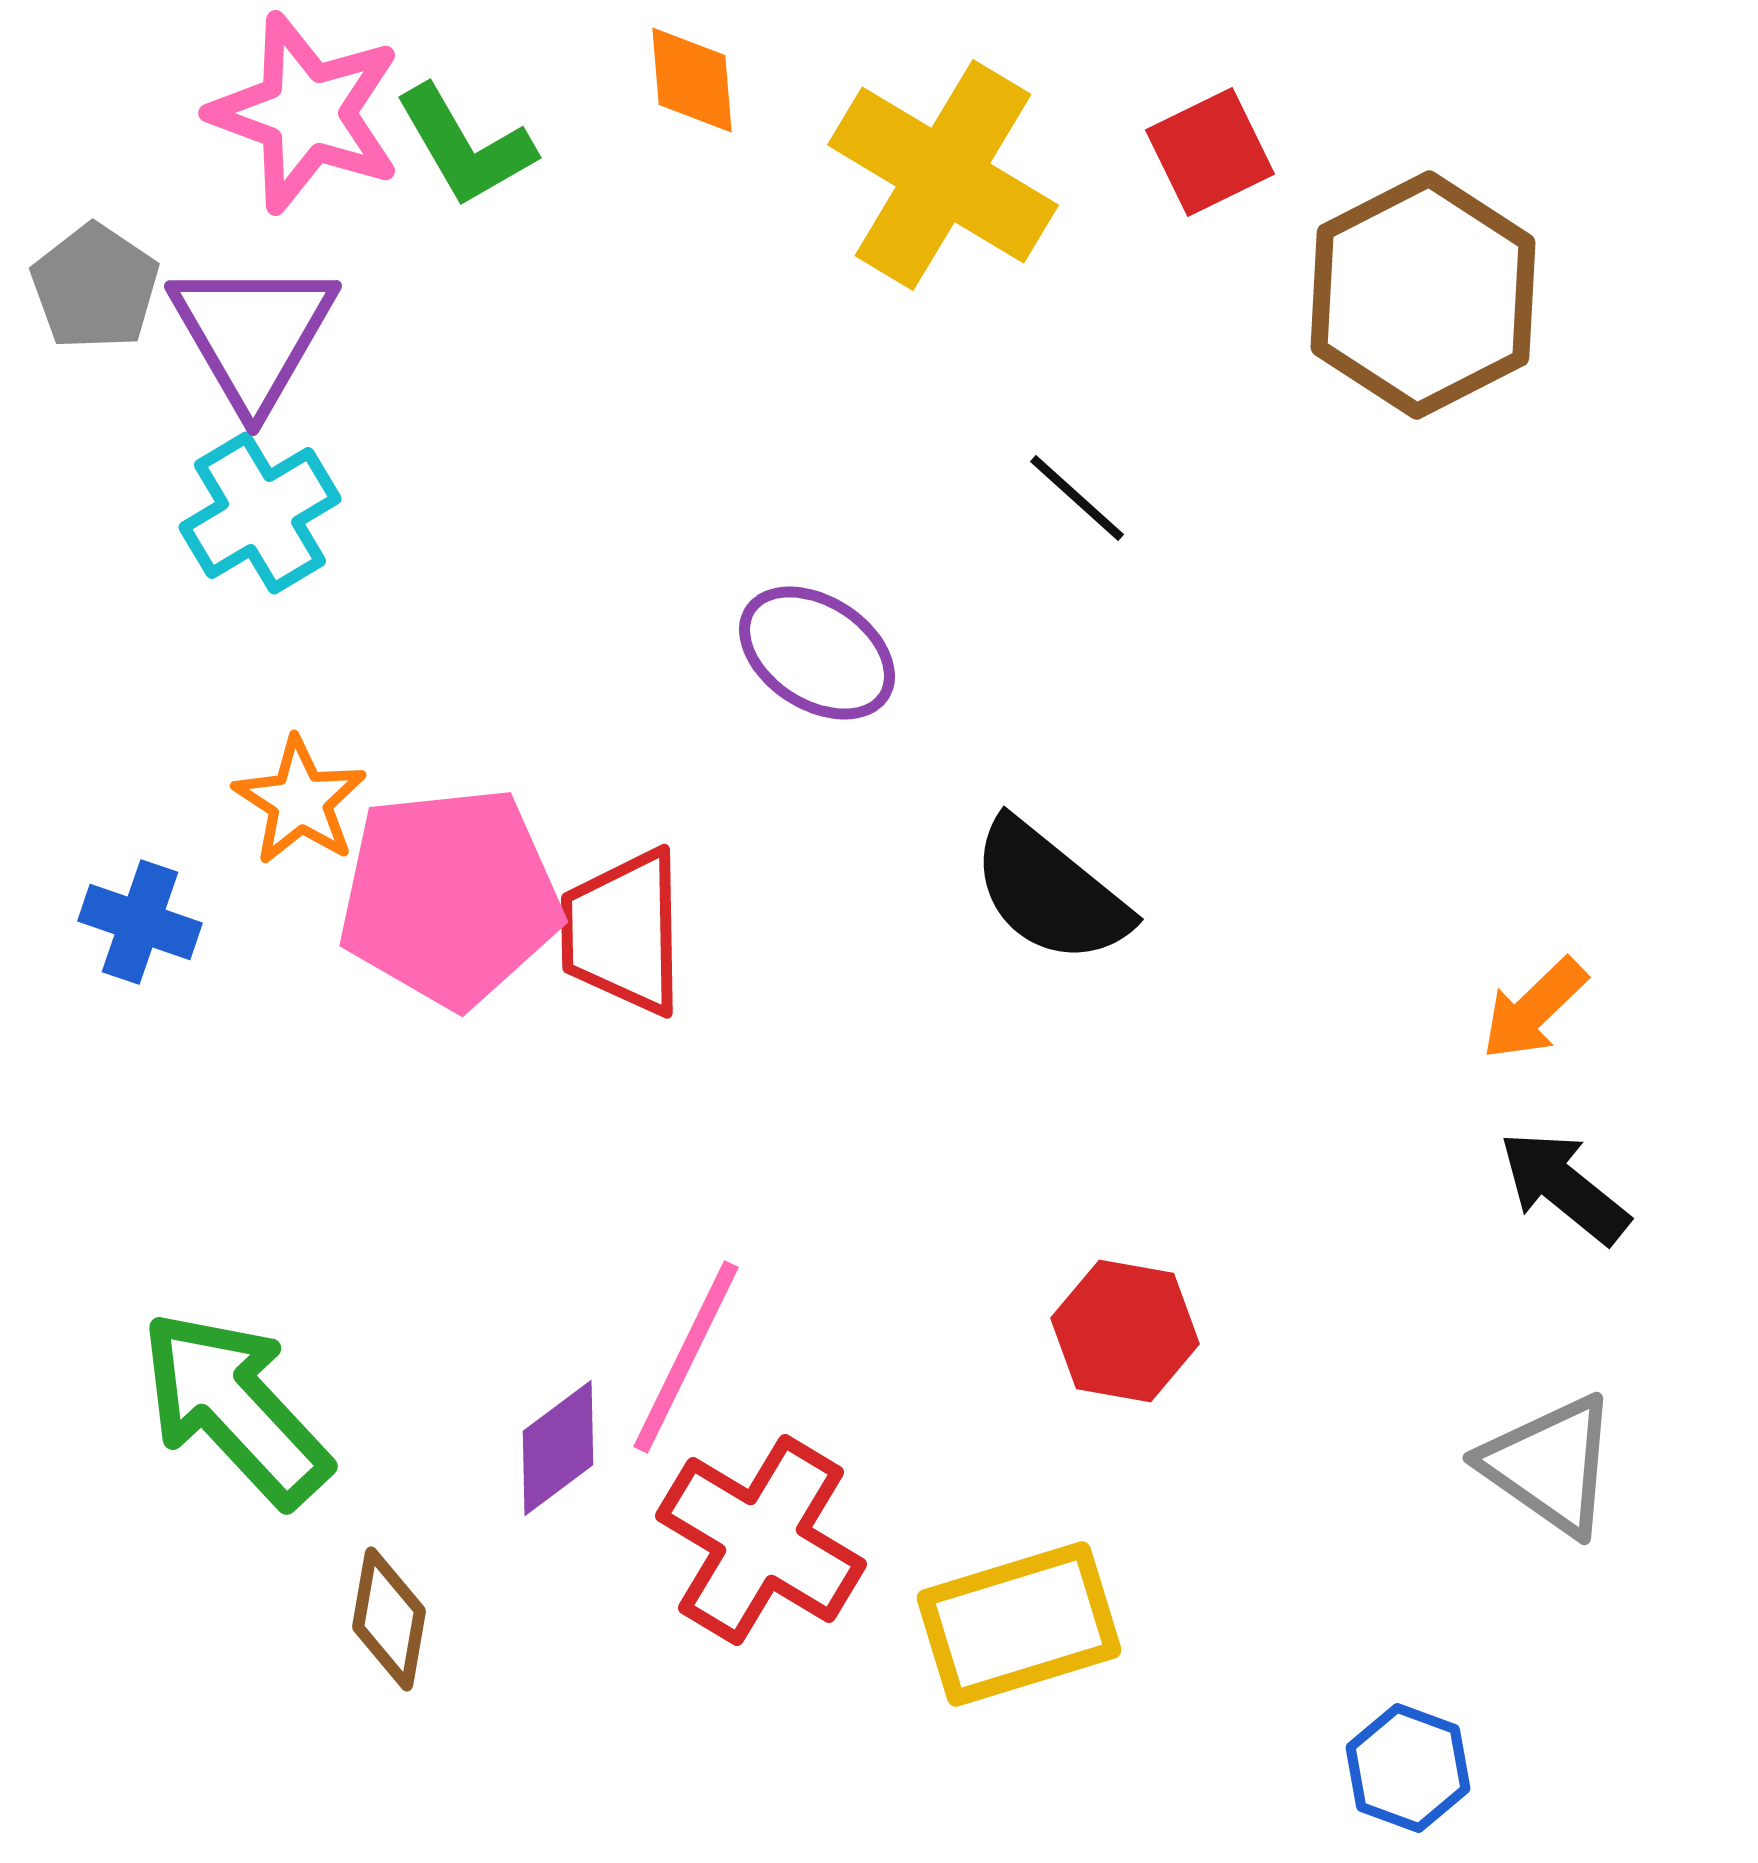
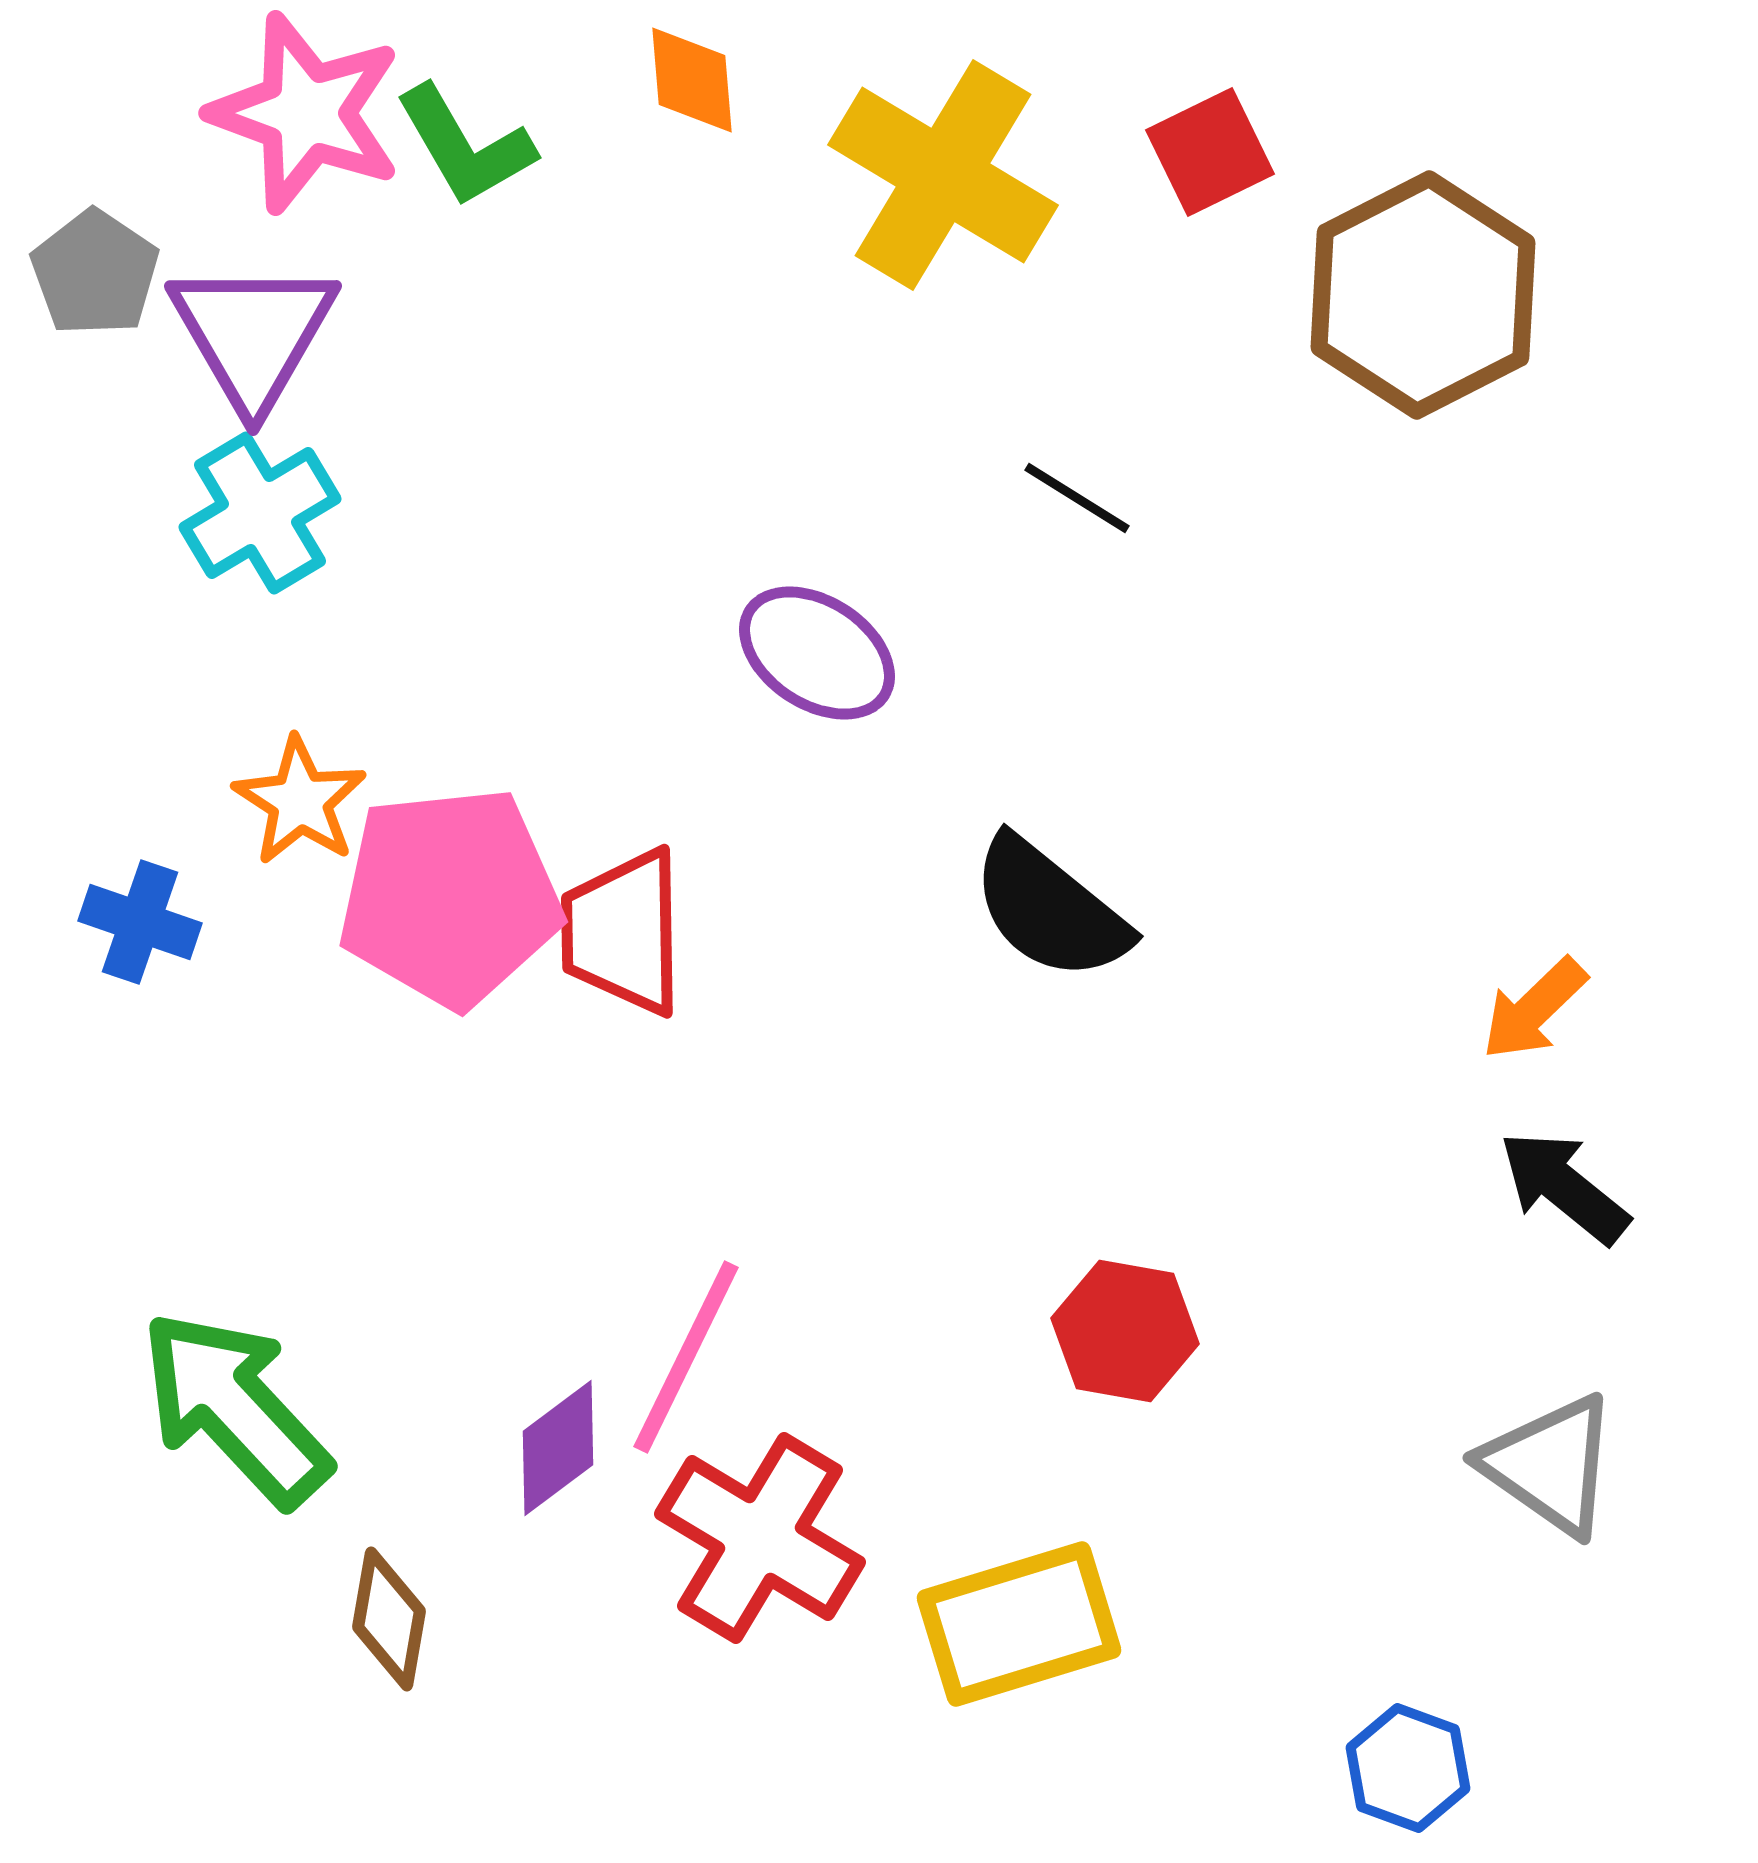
gray pentagon: moved 14 px up
black line: rotated 10 degrees counterclockwise
black semicircle: moved 17 px down
red cross: moved 1 px left, 2 px up
